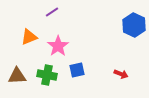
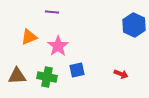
purple line: rotated 40 degrees clockwise
green cross: moved 2 px down
